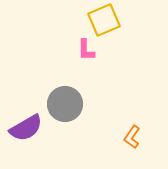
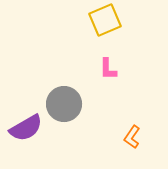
yellow square: moved 1 px right
pink L-shape: moved 22 px right, 19 px down
gray circle: moved 1 px left
